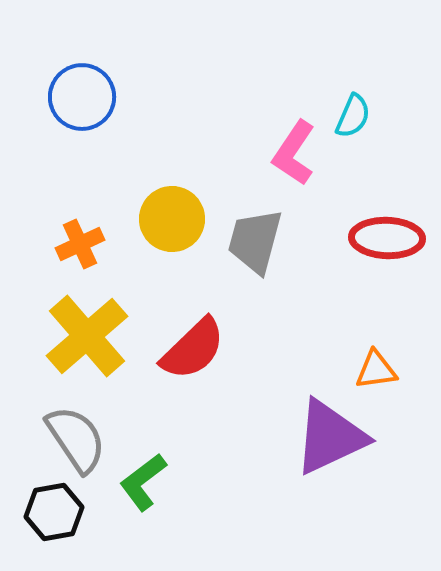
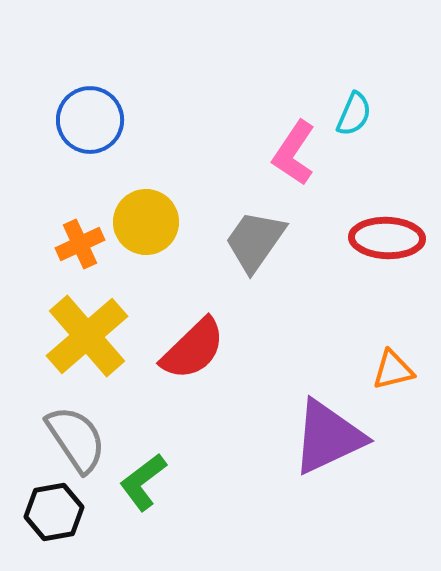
blue circle: moved 8 px right, 23 px down
cyan semicircle: moved 1 px right, 2 px up
yellow circle: moved 26 px left, 3 px down
gray trapezoid: rotated 20 degrees clockwise
orange triangle: moved 17 px right; rotated 6 degrees counterclockwise
purple triangle: moved 2 px left
